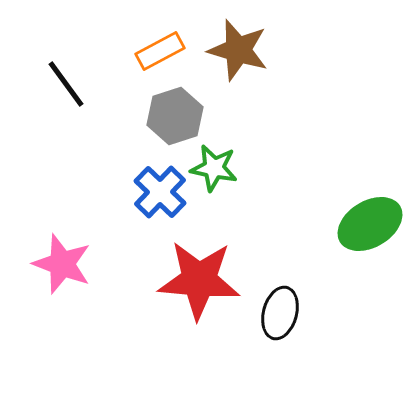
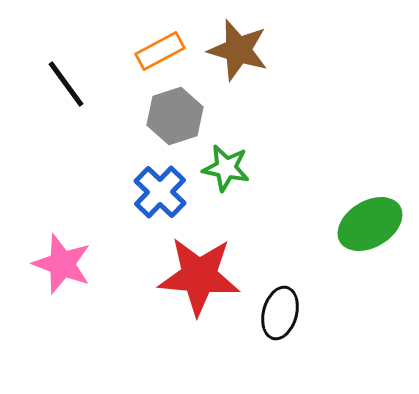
green star: moved 12 px right
red star: moved 4 px up
